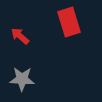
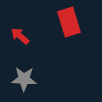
gray star: moved 2 px right
